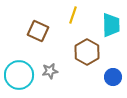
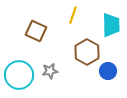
brown square: moved 2 px left
blue circle: moved 5 px left, 6 px up
